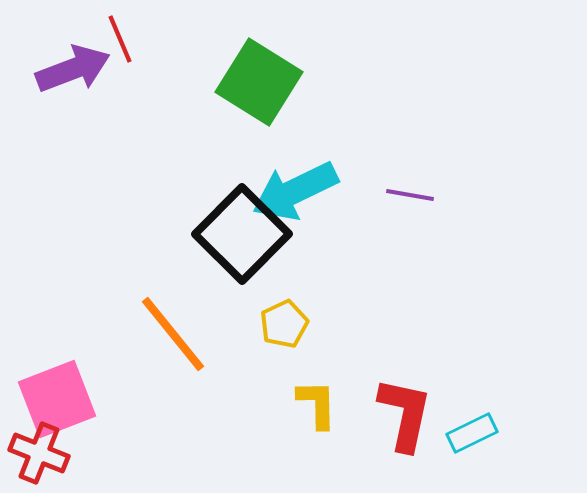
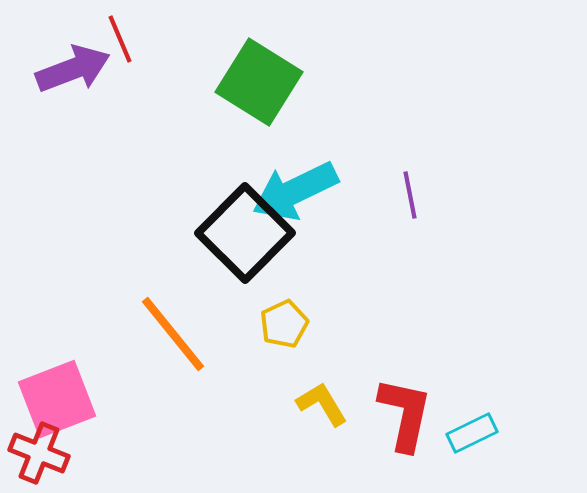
purple line: rotated 69 degrees clockwise
black square: moved 3 px right, 1 px up
yellow L-shape: moved 5 px right; rotated 30 degrees counterclockwise
